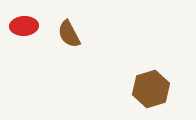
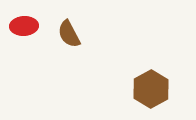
brown hexagon: rotated 12 degrees counterclockwise
